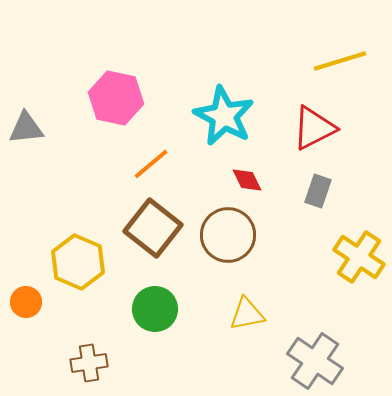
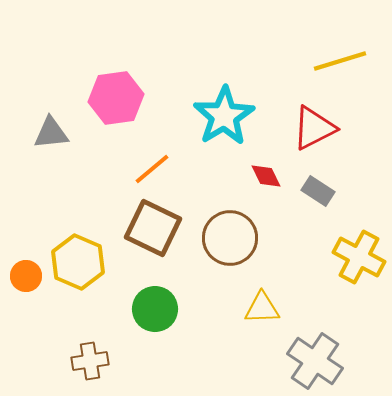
pink hexagon: rotated 20 degrees counterclockwise
cyan star: rotated 12 degrees clockwise
gray triangle: moved 25 px right, 5 px down
orange line: moved 1 px right, 5 px down
red diamond: moved 19 px right, 4 px up
gray rectangle: rotated 76 degrees counterclockwise
brown square: rotated 12 degrees counterclockwise
brown circle: moved 2 px right, 3 px down
yellow cross: rotated 6 degrees counterclockwise
orange circle: moved 26 px up
yellow triangle: moved 15 px right, 6 px up; rotated 9 degrees clockwise
brown cross: moved 1 px right, 2 px up
